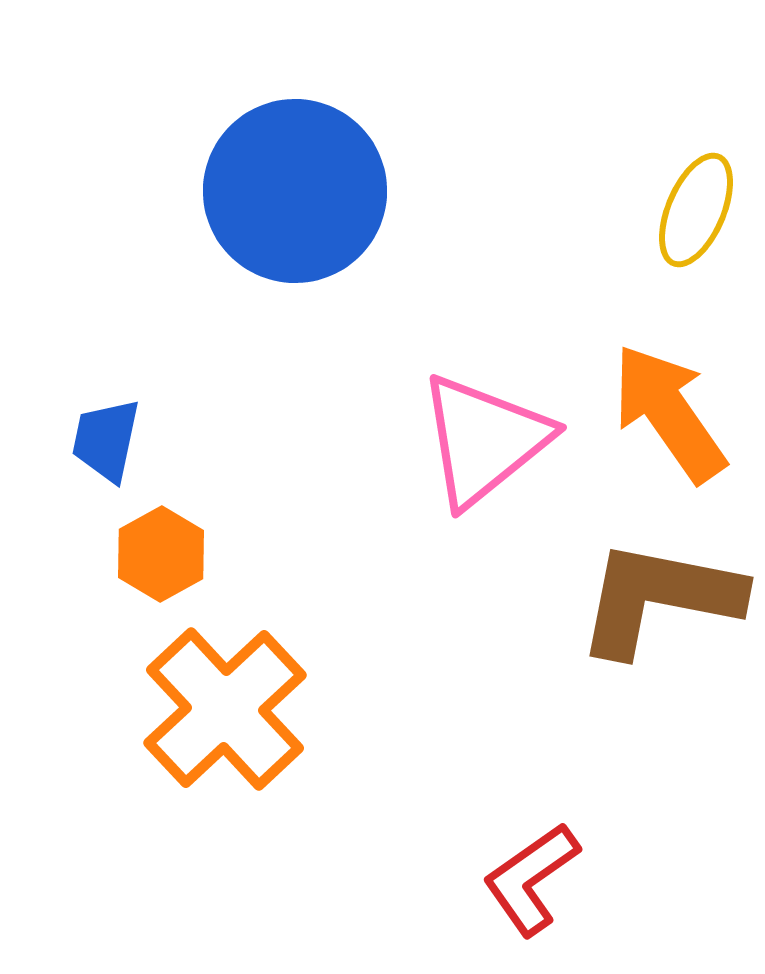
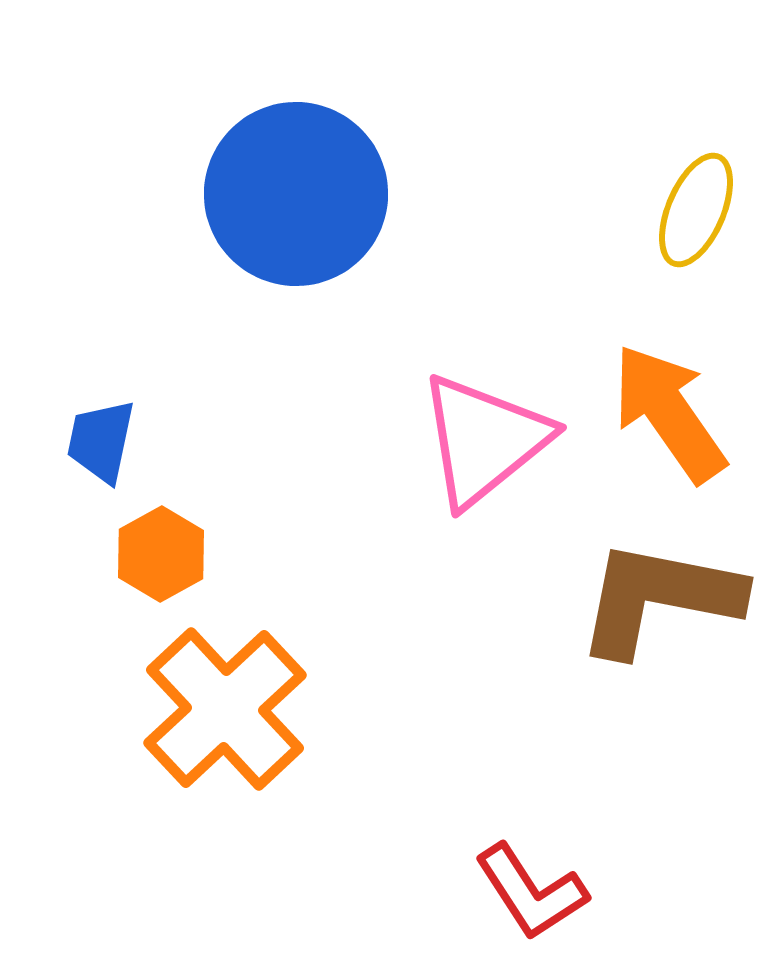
blue circle: moved 1 px right, 3 px down
blue trapezoid: moved 5 px left, 1 px down
red L-shape: moved 13 px down; rotated 88 degrees counterclockwise
